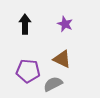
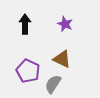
purple pentagon: rotated 20 degrees clockwise
gray semicircle: rotated 30 degrees counterclockwise
